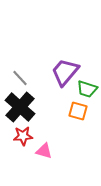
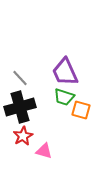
purple trapezoid: rotated 64 degrees counterclockwise
green trapezoid: moved 23 px left, 8 px down
black cross: rotated 32 degrees clockwise
orange square: moved 3 px right, 1 px up
red star: rotated 24 degrees counterclockwise
